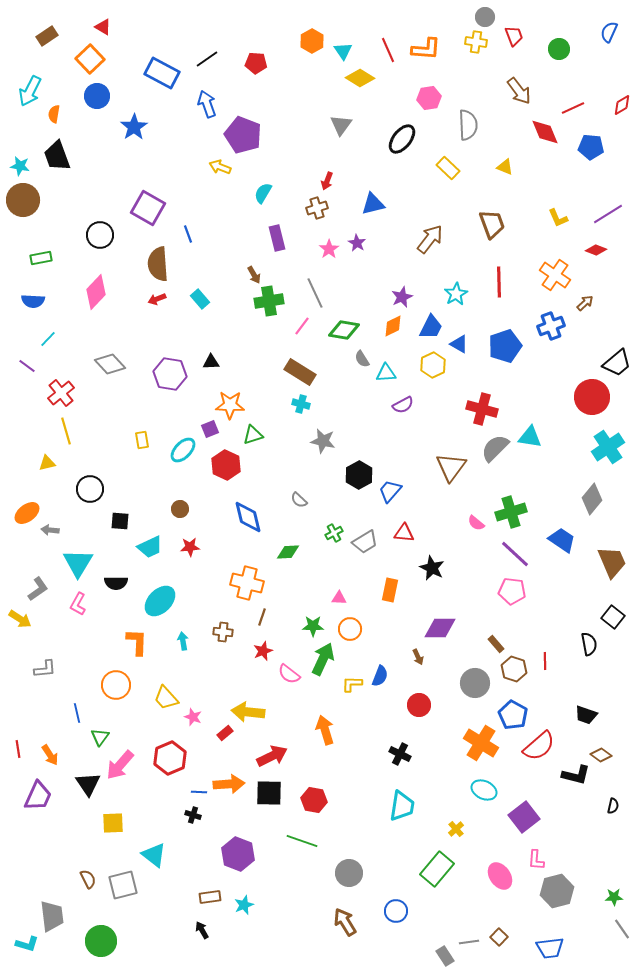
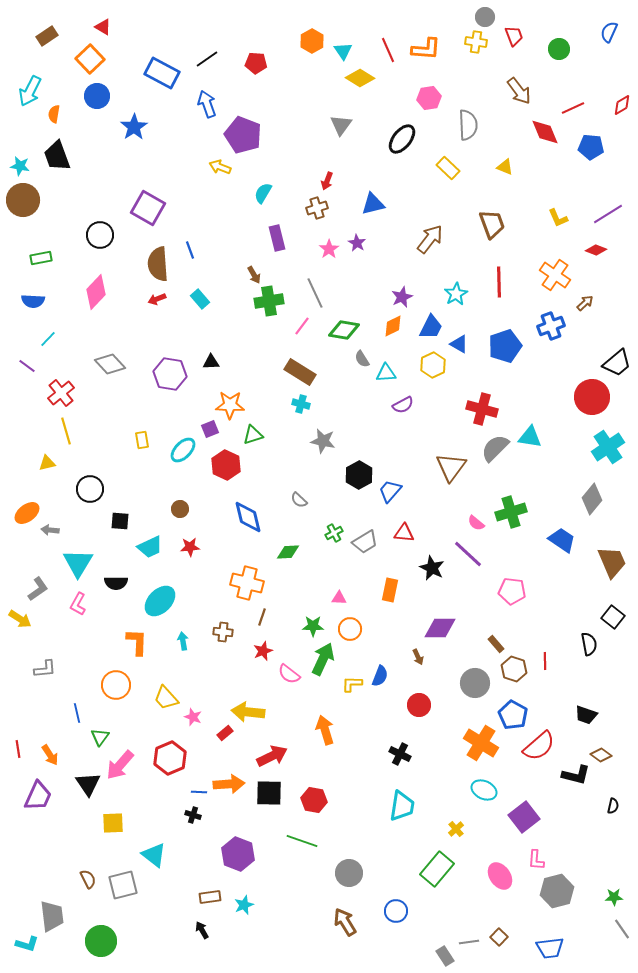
blue line at (188, 234): moved 2 px right, 16 px down
purple line at (515, 554): moved 47 px left
